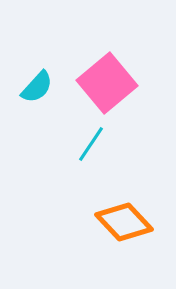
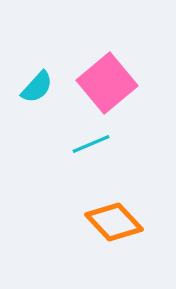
cyan line: rotated 33 degrees clockwise
orange diamond: moved 10 px left
